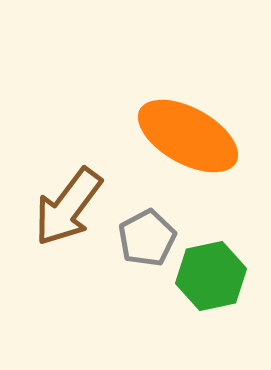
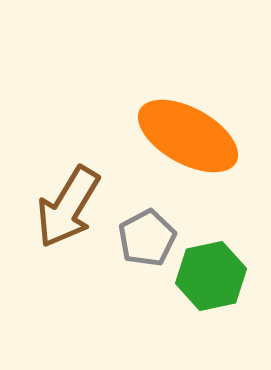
brown arrow: rotated 6 degrees counterclockwise
